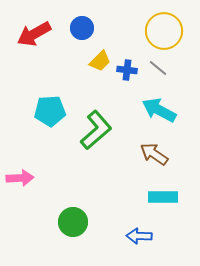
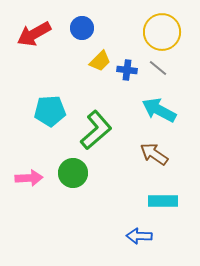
yellow circle: moved 2 px left, 1 px down
pink arrow: moved 9 px right
cyan rectangle: moved 4 px down
green circle: moved 49 px up
